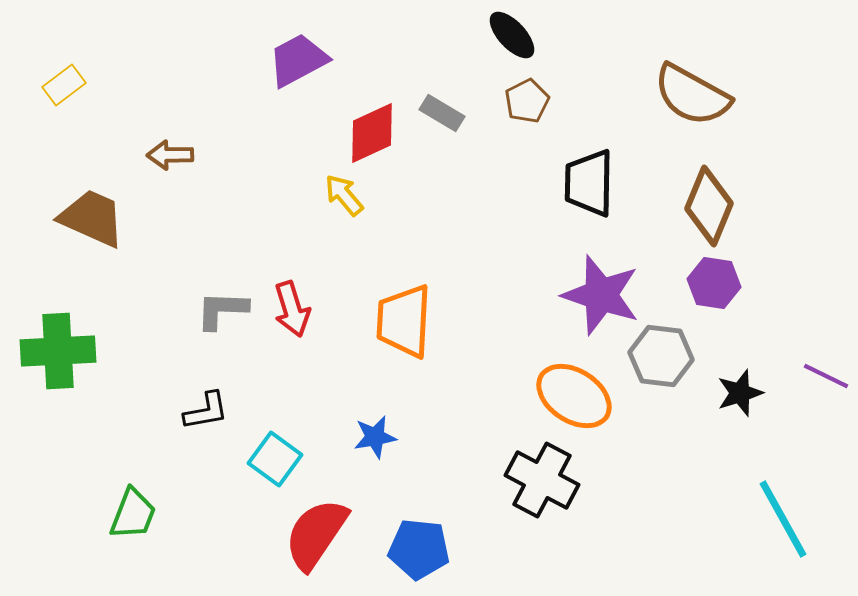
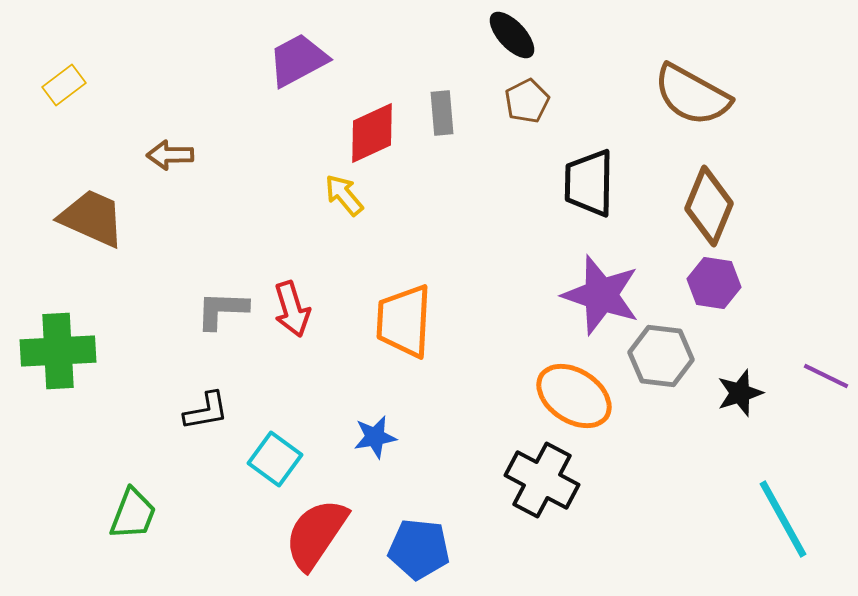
gray rectangle: rotated 54 degrees clockwise
